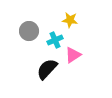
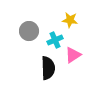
black semicircle: moved 1 px right, 1 px up; rotated 135 degrees clockwise
